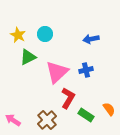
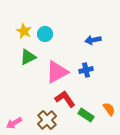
yellow star: moved 6 px right, 4 px up
blue arrow: moved 2 px right, 1 px down
pink triangle: rotated 15 degrees clockwise
red L-shape: moved 3 px left, 1 px down; rotated 65 degrees counterclockwise
pink arrow: moved 1 px right, 3 px down; rotated 63 degrees counterclockwise
